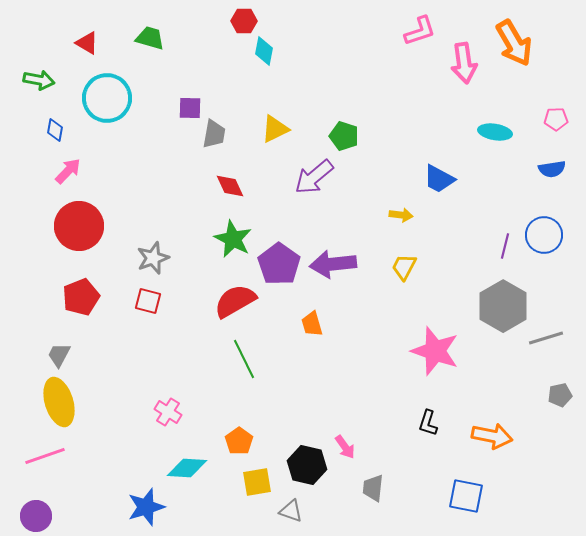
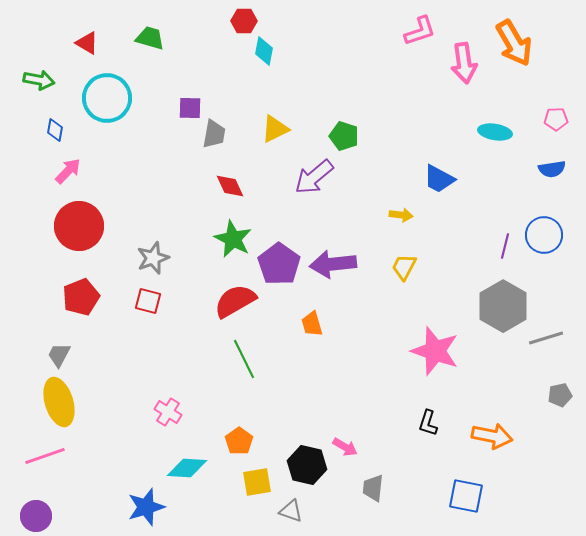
pink arrow at (345, 447): rotated 25 degrees counterclockwise
